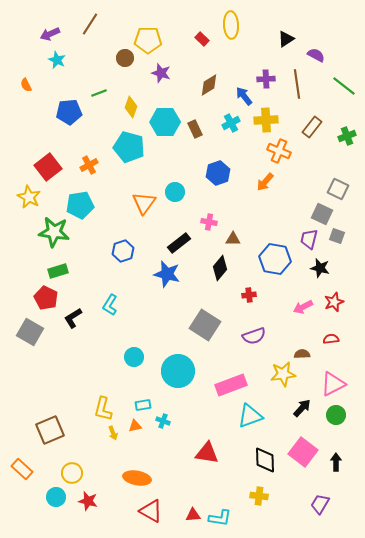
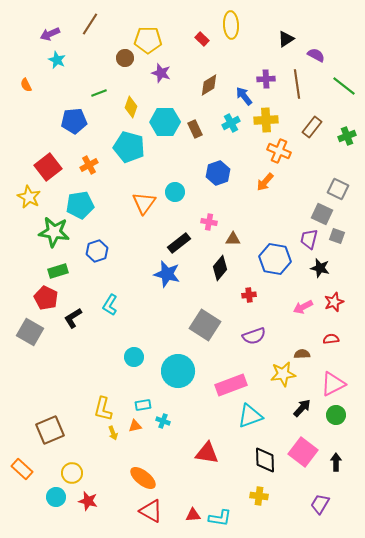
blue pentagon at (69, 112): moved 5 px right, 9 px down
blue hexagon at (123, 251): moved 26 px left
orange ellipse at (137, 478): moved 6 px right; rotated 28 degrees clockwise
